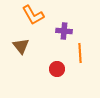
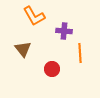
orange L-shape: moved 1 px right, 1 px down
brown triangle: moved 2 px right, 3 px down
red circle: moved 5 px left
